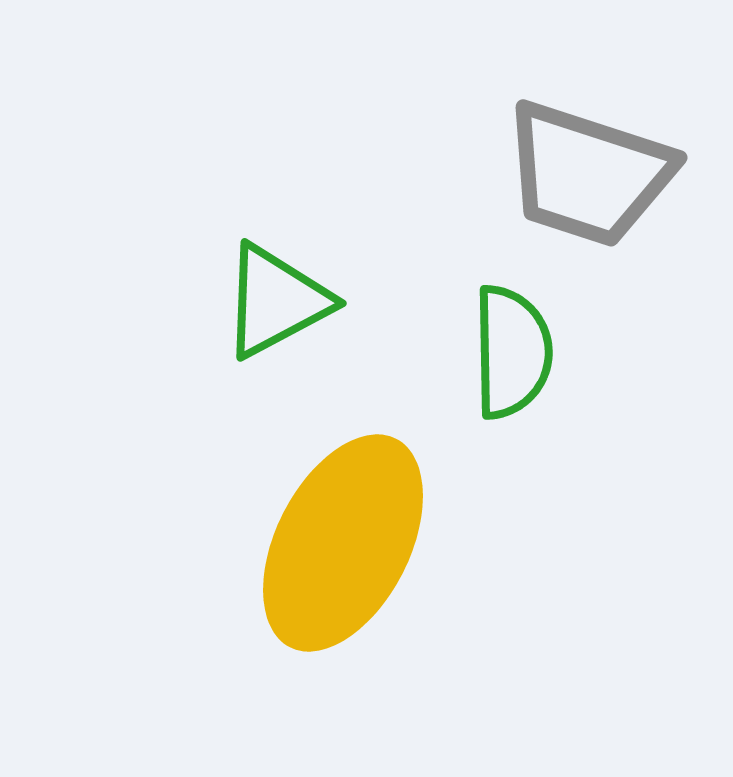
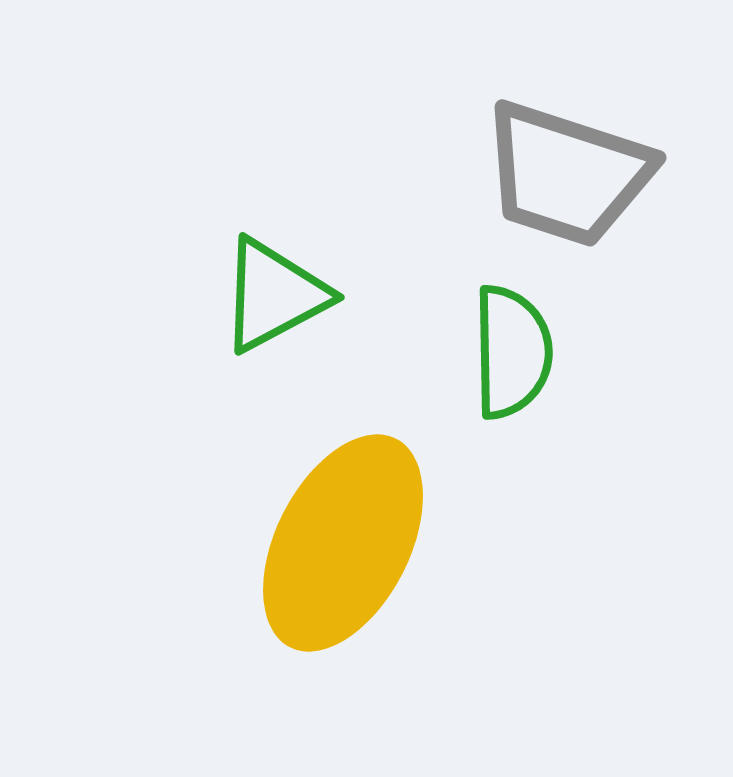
gray trapezoid: moved 21 px left
green triangle: moved 2 px left, 6 px up
